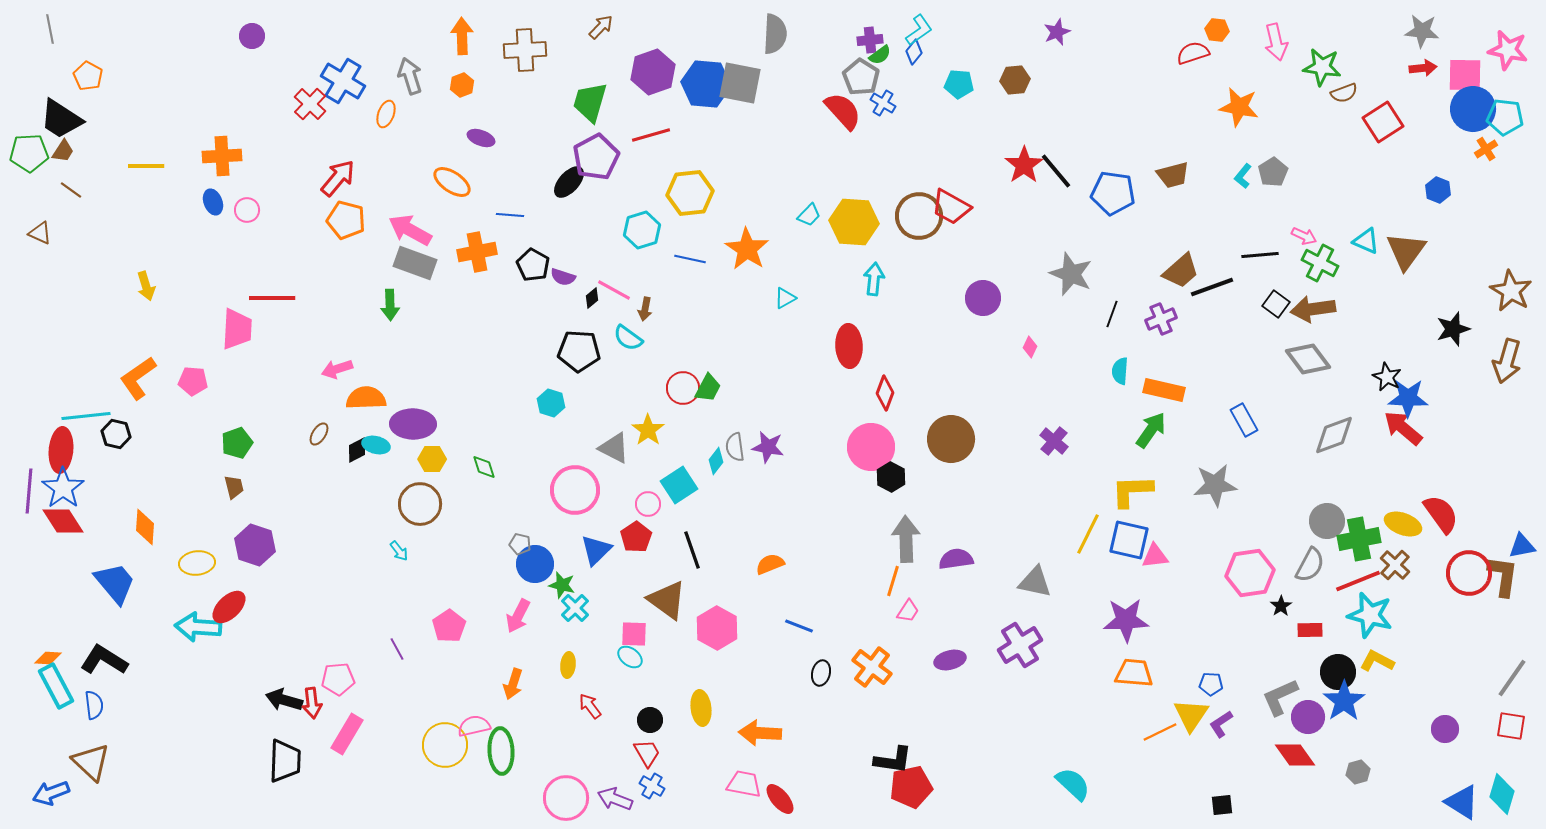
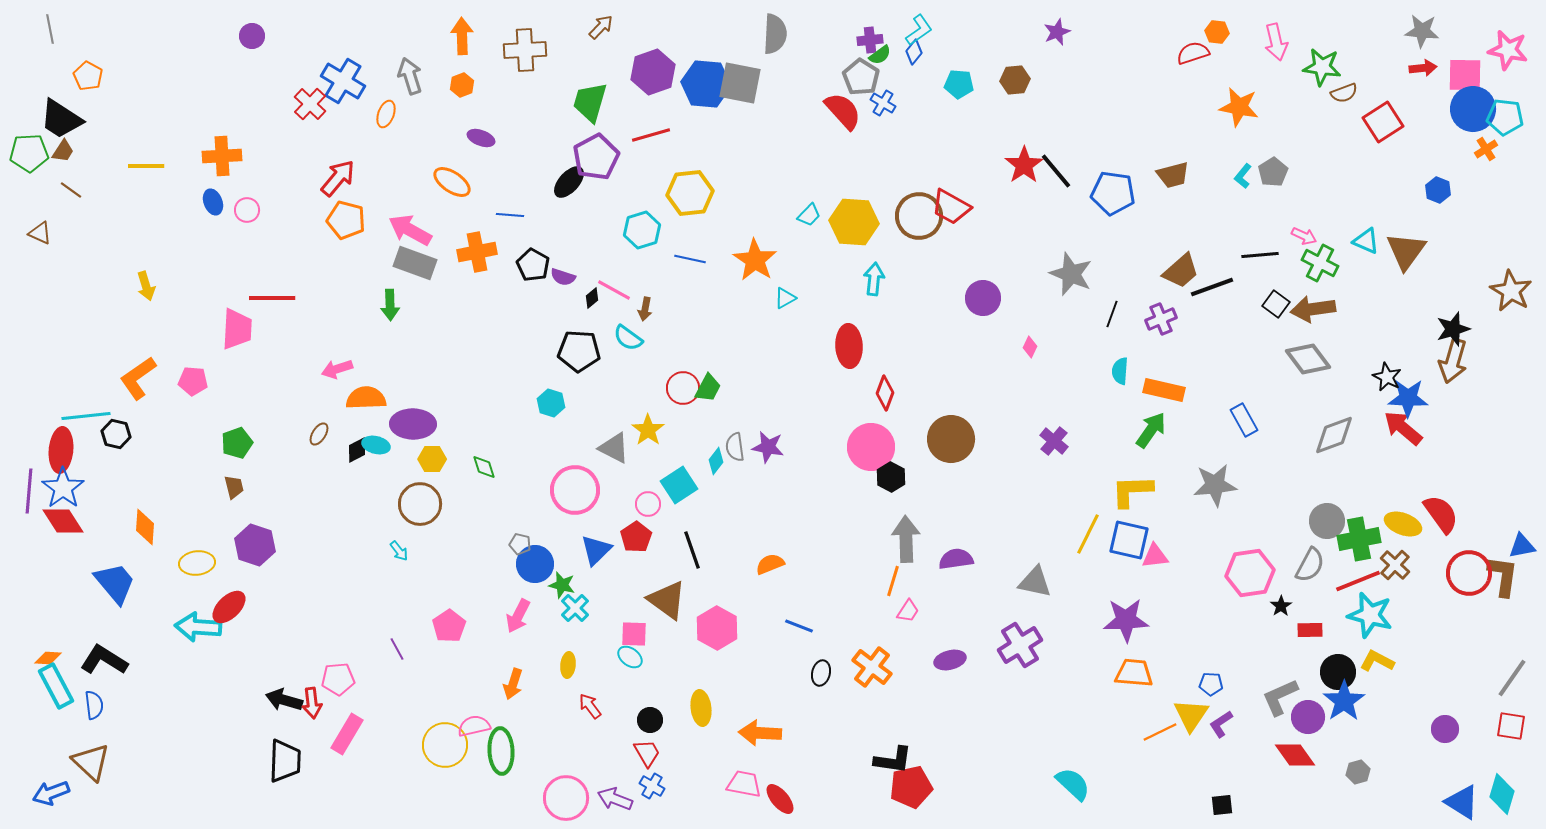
orange hexagon at (1217, 30): moved 2 px down
orange star at (747, 249): moved 8 px right, 11 px down
brown arrow at (1507, 361): moved 54 px left
